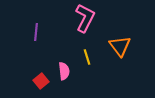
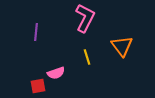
orange triangle: moved 2 px right
pink semicircle: moved 8 px left, 2 px down; rotated 78 degrees clockwise
red square: moved 3 px left, 5 px down; rotated 28 degrees clockwise
